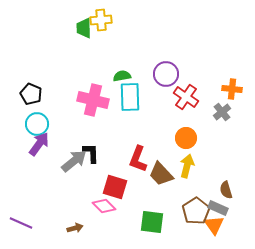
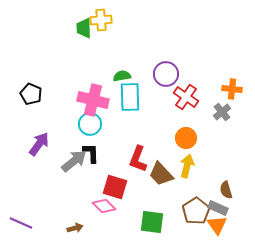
cyan circle: moved 53 px right
orange triangle: moved 3 px right
